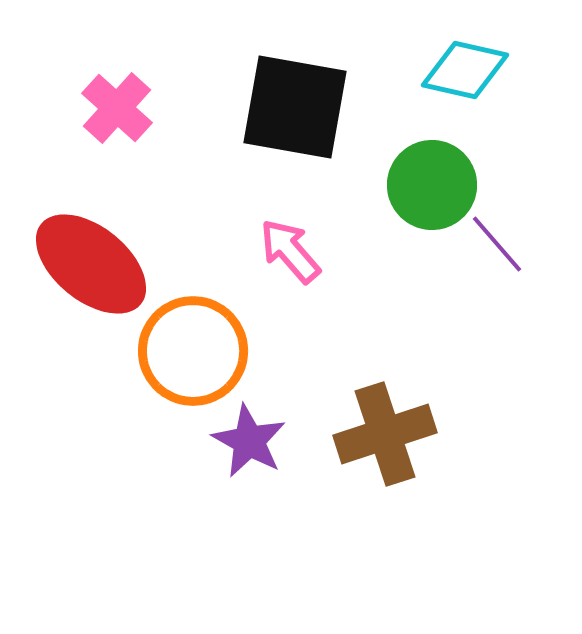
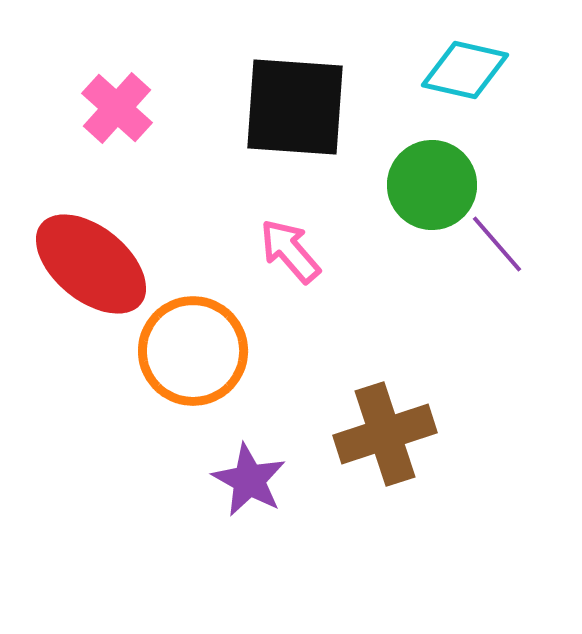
black square: rotated 6 degrees counterclockwise
purple star: moved 39 px down
